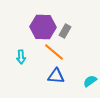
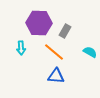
purple hexagon: moved 4 px left, 4 px up
cyan arrow: moved 9 px up
cyan semicircle: moved 29 px up; rotated 64 degrees clockwise
